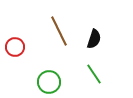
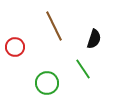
brown line: moved 5 px left, 5 px up
green line: moved 11 px left, 5 px up
green circle: moved 2 px left, 1 px down
